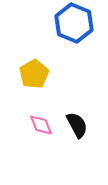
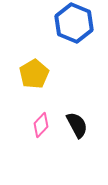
pink diamond: rotated 65 degrees clockwise
